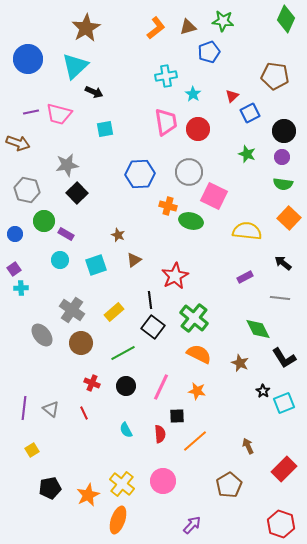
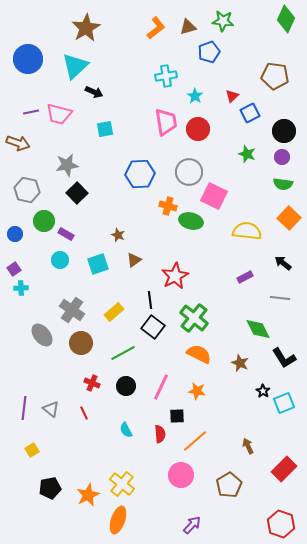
cyan star at (193, 94): moved 2 px right, 2 px down
cyan square at (96, 265): moved 2 px right, 1 px up
pink circle at (163, 481): moved 18 px right, 6 px up
